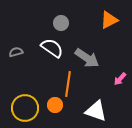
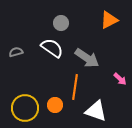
pink arrow: rotated 88 degrees counterclockwise
orange line: moved 7 px right, 3 px down
